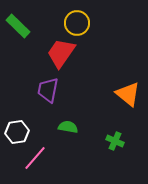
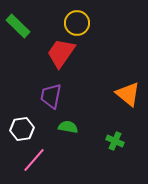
purple trapezoid: moved 3 px right, 6 px down
white hexagon: moved 5 px right, 3 px up
pink line: moved 1 px left, 2 px down
